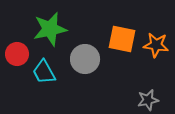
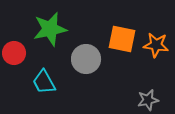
red circle: moved 3 px left, 1 px up
gray circle: moved 1 px right
cyan trapezoid: moved 10 px down
